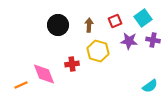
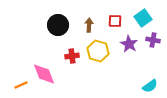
red square: rotated 24 degrees clockwise
purple star: moved 3 px down; rotated 24 degrees clockwise
red cross: moved 8 px up
